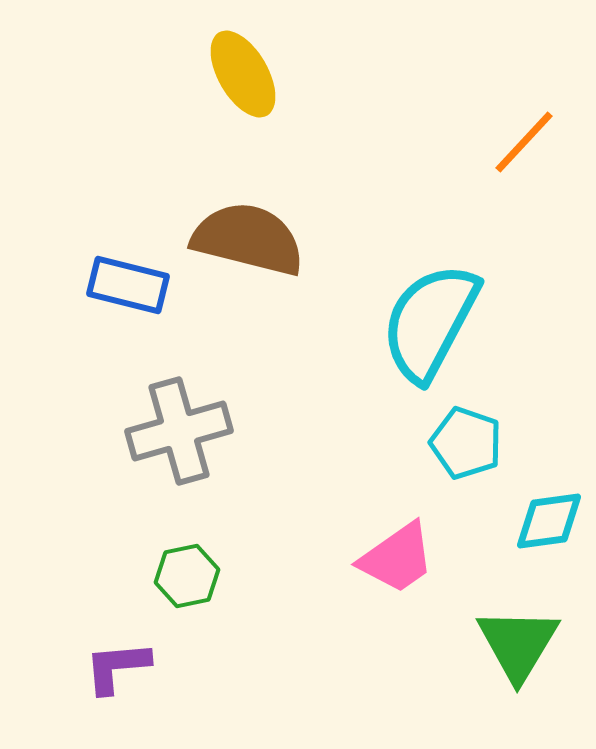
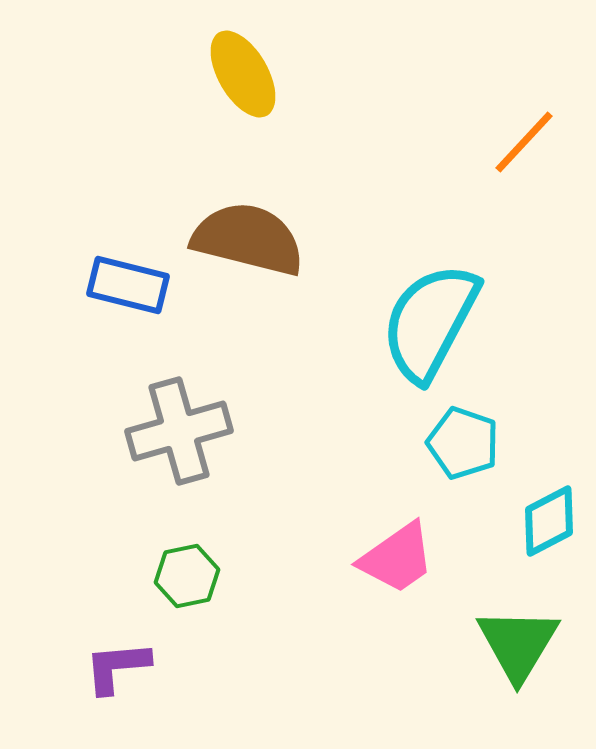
cyan pentagon: moved 3 px left
cyan diamond: rotated 20 degrees counterclockwise
